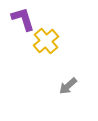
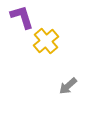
purple L-shape: moved 1 px left, 2 px up
